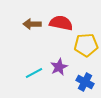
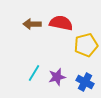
yellow pentagon: rotated 10 degrees counterclockwise
purple star: moved 2 px left, 10 px down; rotated 12 degrees clockwise
cyan line: rotated 30 degrees counterclockwise
